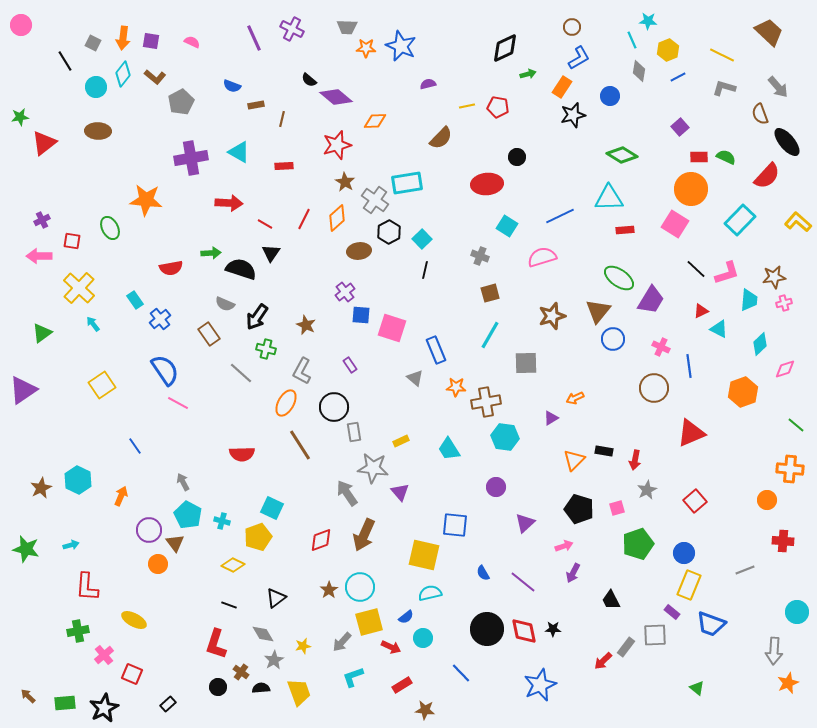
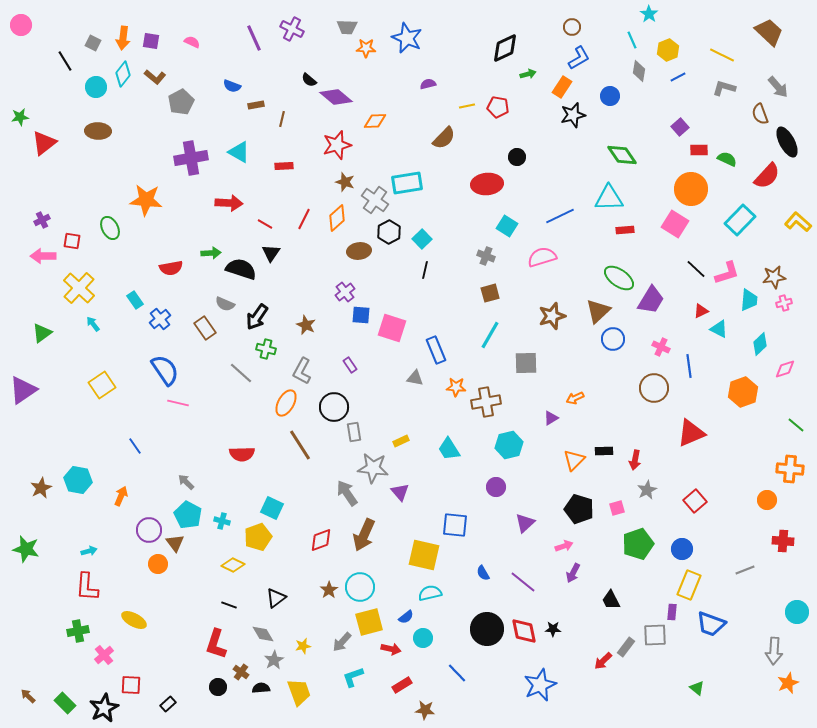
cyan star at (648, 21): moved 1 px right, 7 px up; rotated 30 degrees clockwise
blue star at (401, 46): moved 6 px right, 8 px up
brown semicircle at (441, 138): moved 3 px right
black ellipse at (787, 142): rotated 12 degrees clockwise
green diamond at (622, 155): rotated 24 degrees clockwise
red rectangle at (699, 157): moved 7 px up
green semicircle at (726, 157): moved 1 px right, 2 px down
brown star at (345, 182): rotated 12 degrees counterclockwise
pink arrow at (39, 256): moved 4 px right
gray cross at (480, 256): moved 6 px right
brown triangle at (598, 311): rotated 8 degrees clockwise
brown rectangle at (209, 334): moved 4 px left, 6 px up
gray triangle at (415, 378): rotated 30 degrees counterclockwise
pink line at (178, 403): rotated 15 degrees counterclockwise
cyan hexagon at (505, 437): moved 4 px right, 8 px down; rotated 20 degrees counterclockwise
black rectangle at (604, 451): rotated 12 degrees counterclockwise
cyan hexagon at (78, 480): rotated 16 degrees counterclockwise
gray arrow at (183, 482): moved 3 px right; rotated 18 degrees counterclockwise
cyan arrow at (71, 545): moved 18 px right, 6 px down
blue circle at (684, 553): moved 2 px left, 4 px up
purple rectangle at (672, 612): rotated 56 degrees clockwise
red arrow at (391, 647): moved 2 px down; rotated 12 degrees counterclockwise
blue line at (461, 673): moved 4 px left
red square at (132, 674): moved 1 px left, 11 px down; rotated 20 degrees counterclockwise
green rectangle at (65, 703): rotated 50 degrees clockwise
